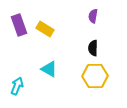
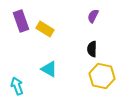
purple semicircle: rotated 16 degrees clockwise
purple rectangle: moved 2 px right, 4 px up
black semicircle: moved 1 px left, 1 px down
yellow hexagon: moved 7 px right; rotated 15 degrees clockwise
cyan arrow: rotated 42 degrees counterclockwise
